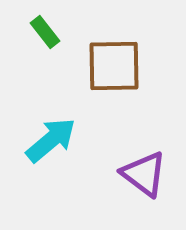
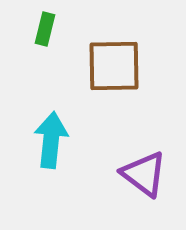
green rectangle: moved 3 px up; rotated 52 degrees clockwise
cyan arrow: rotated 44 degrees counterclockwise
